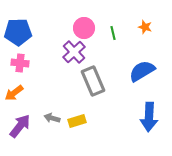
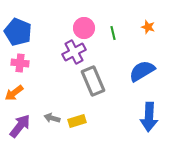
orange star: moved 3 px right
blue pentagon: rotated 24 degrees clockwise
purple cross: rotated 15 degrees clockwise
